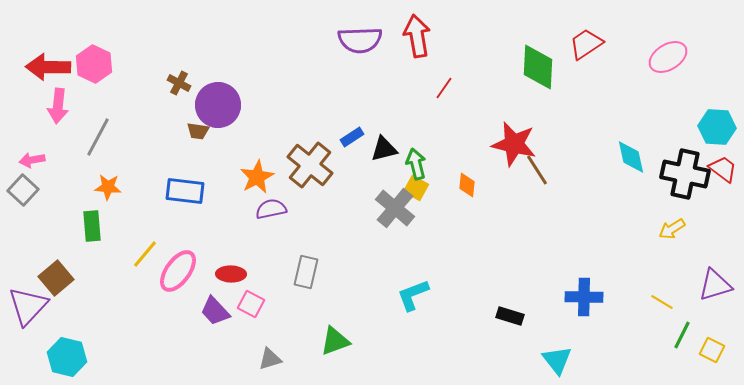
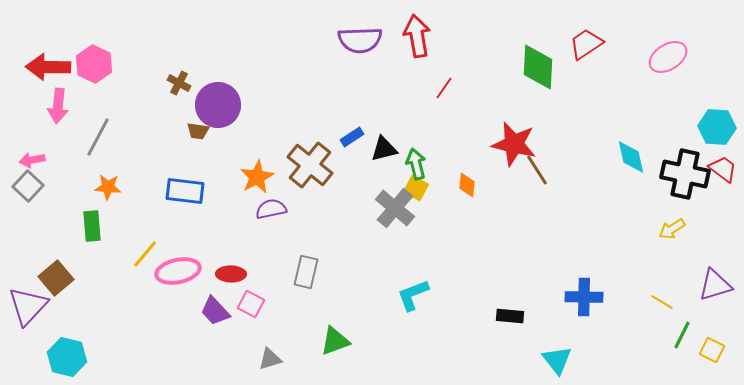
gray square at (23, 190): moved 5 px right, 4 px up
pink ellipse at (178, 271): rotated 42 degrees clockwise
black rectangle at (510, 316): rotated 12 degrees counterclockwise
